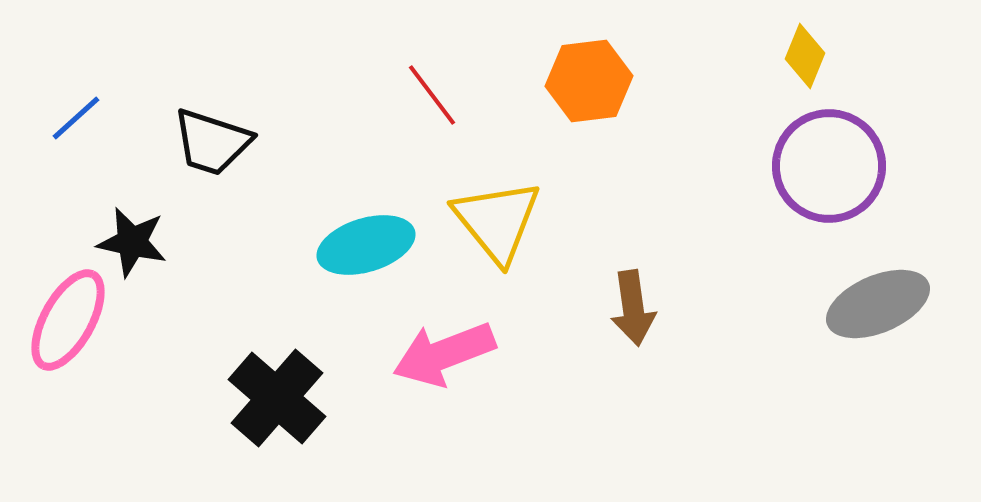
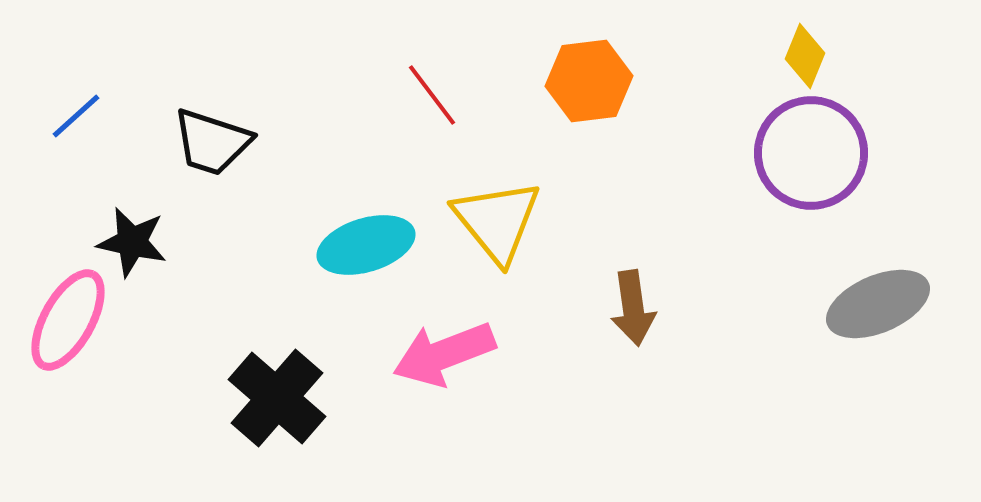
blue line: moved 2 px up
purple circle: moved 18 px left, 13 px up
